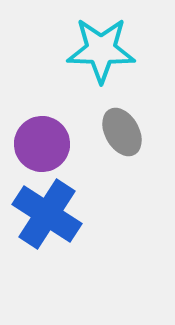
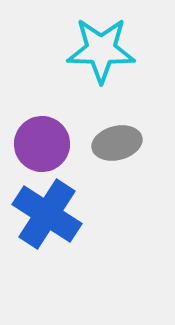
gray ellipse: moved 5 px left, 11 px down; rotated 75 degrees counterclockwise
